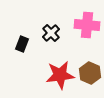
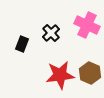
pink cross: rotated 20 degrees clockwise
